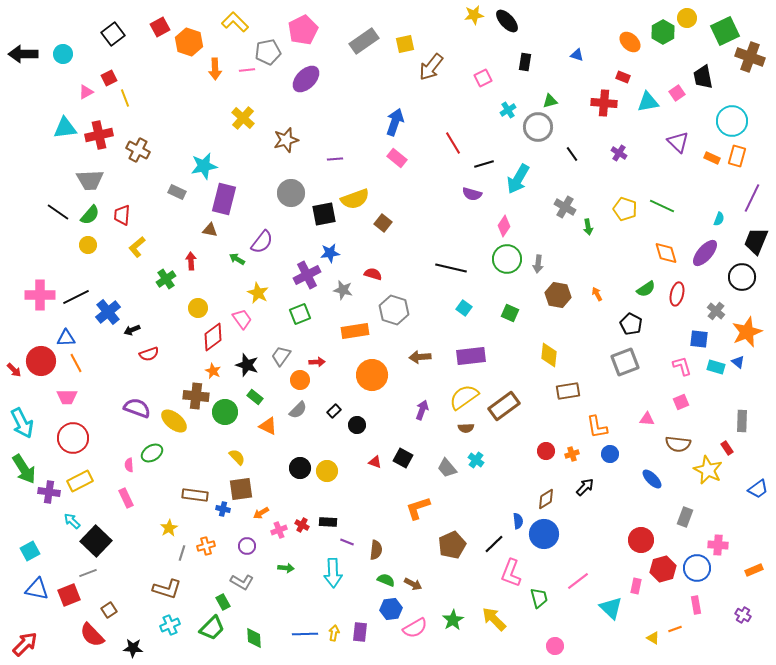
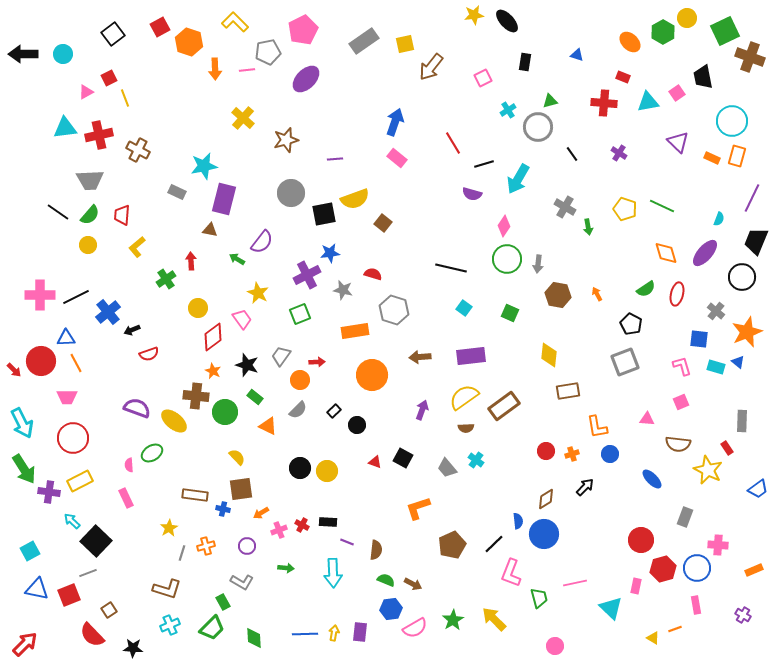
pink line at (578, 581): moved 3 px left, 2 px down; rotated 25 degrees clockwise
